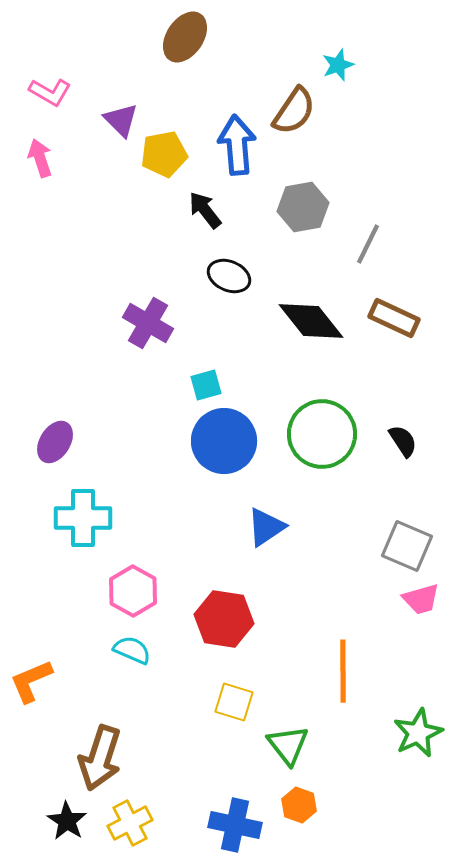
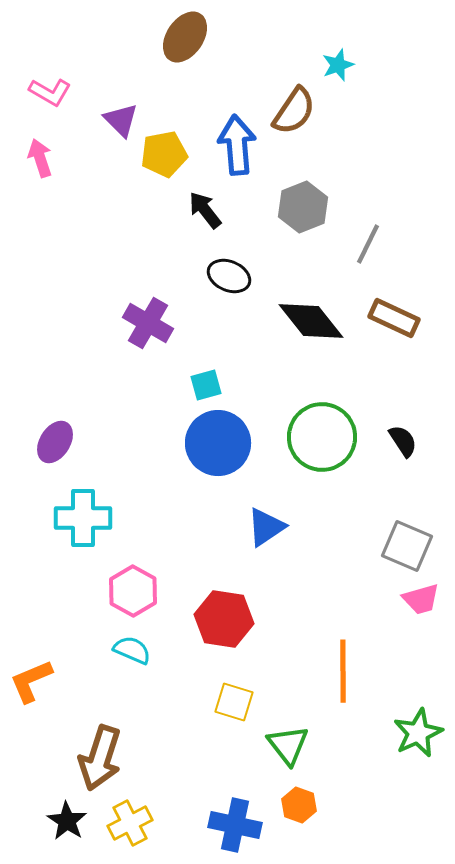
gray hexagon: rotated 12 degrees counterclockwise
green circle: moved 3 px down
blue circle: moved 6 px left, 2 px down
